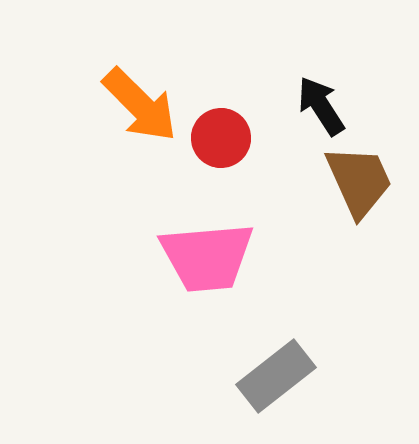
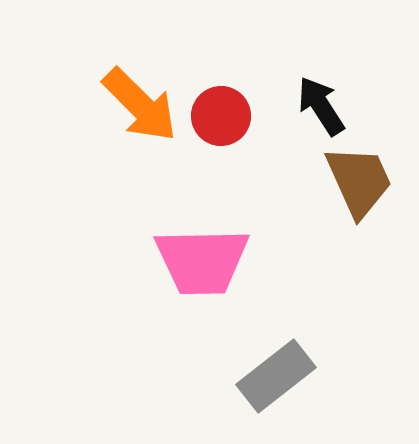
red circle: moved 22 px up
pink trapezoid: moved 5 px left, 4 px down; rotated 4 degrees clockwise
